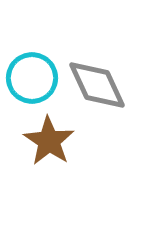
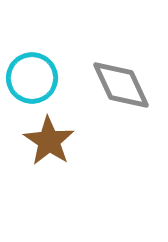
gray diamond: moved 24 px right
